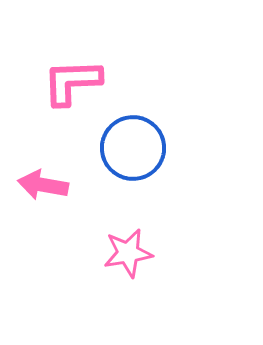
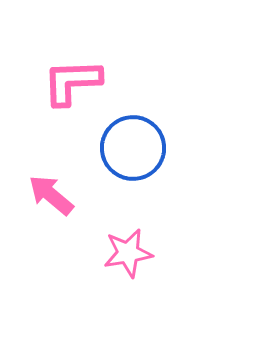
pink arrow: moved 8 px right, 10 px down; rotated 30 degrees clockwise
